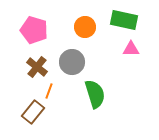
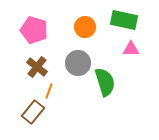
gray circle: moved 6 px right, 1 px down
green semicircle: moved 10 px right, 12 px up
